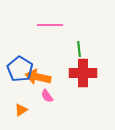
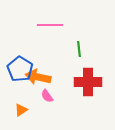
red cross: moved 5 px right, 9 px down
